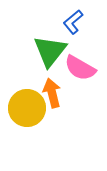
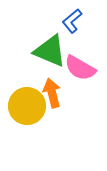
blue L-shape: moved 1 px left, 1 px up
green triangle: rotated 45 degrees counterclockwise
yellow circle: moved 2 px up
